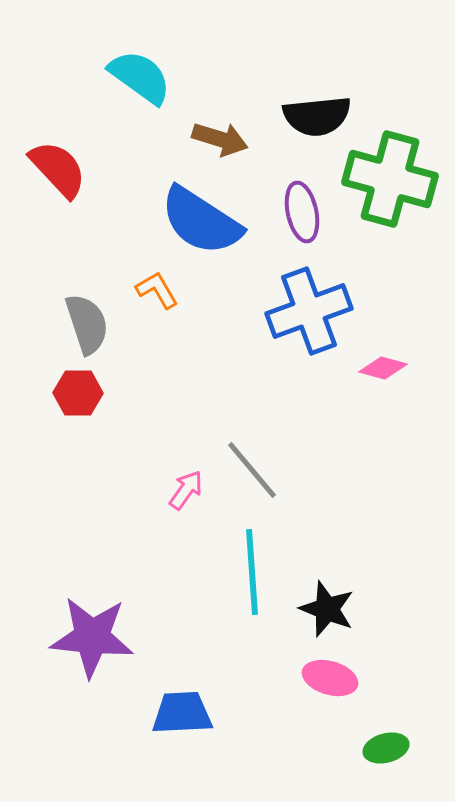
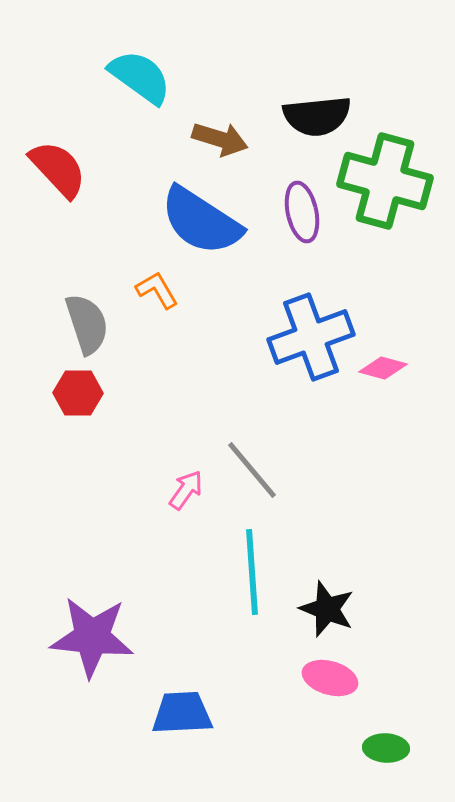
green cross: moved 5 px left, 2 px down
blue cross: moved 2 px right, 26 px down
green ellipse: rotated 18 degrees clockwise
